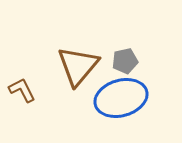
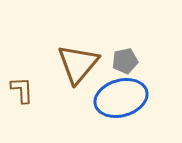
brown triangle: moved 2 px up
brown L-shape: rotated 24 degrees clockwise
